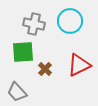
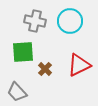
gray cross: moved 1 px right, 3 px up
